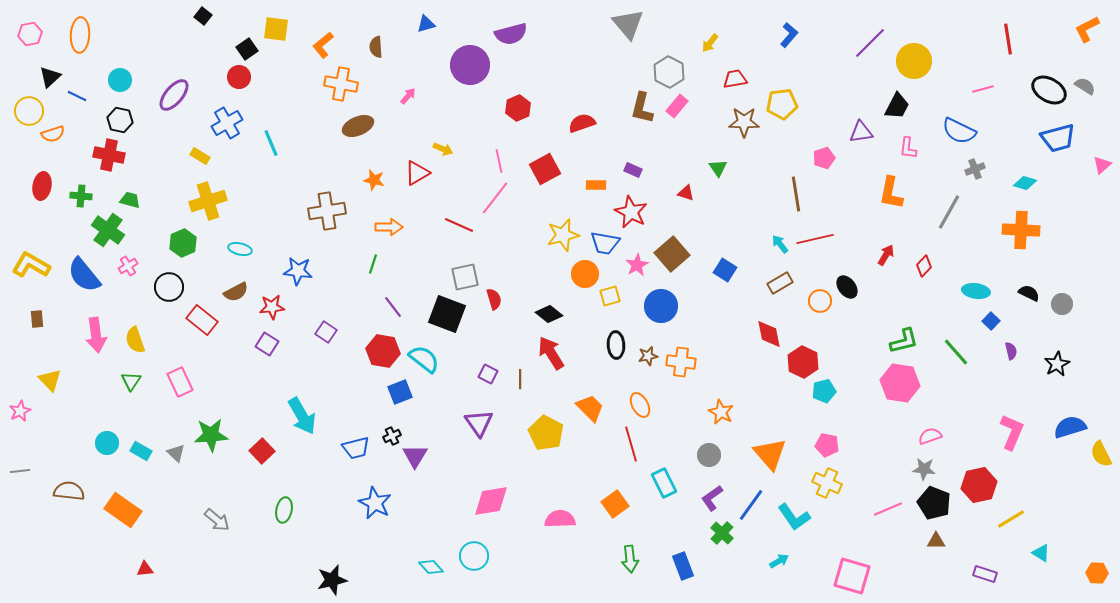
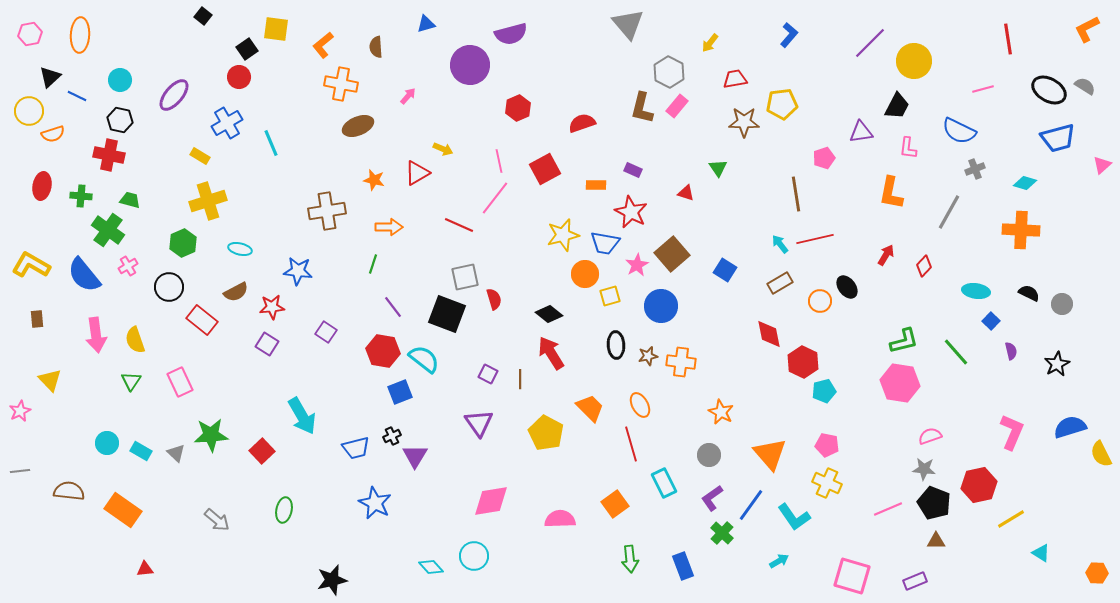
purple rectangle at (985, 574): moved 70 px left, 7 px down; rotated 40 degrees counterclockwise
